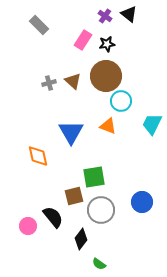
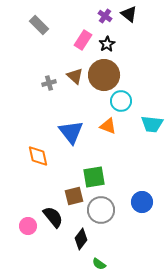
black star: rotated 21 degrees counterclockwise
brown circle: moved 2 px left, 1 px up
brown triangle: moved 2 px right, 5 px up
cyan trapezoid: rotated 110 degrees counterclockwise
blue triangle: rotated 8 degrees counterclockwise
